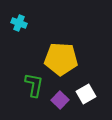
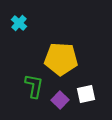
cyan cross: rotated 21 degrees clockwise
green L-shape: moved 1 px down
white square: rotated 18 degrees clockwise
